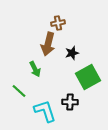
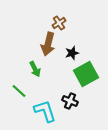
brown cross: moved 1 px right; rotated 24 degrees counterclockwise
green square: moved 2 px left, 3 px up
black cross: moved 1 px up; rotated 21 degrees clockwise
